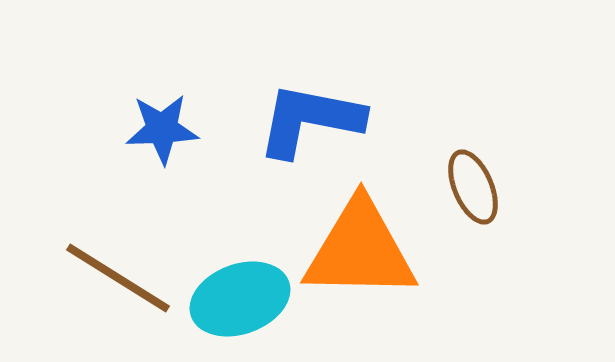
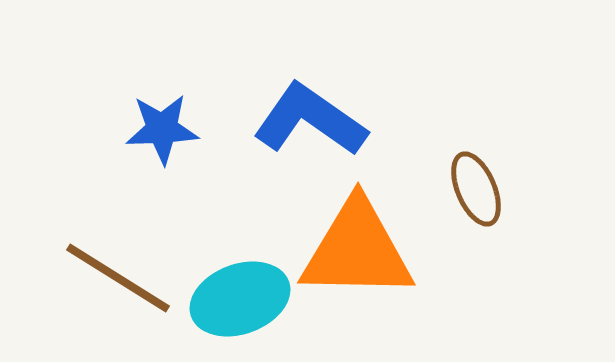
blue L-shape: rotated 24 degrees clockwise
brown ellipse: moved 3 px right, 2 px down
orange triangle: moved 3 px left
